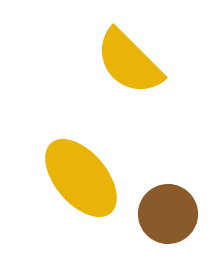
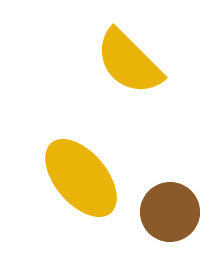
brown circle: moved 2 px right, 2 px up
